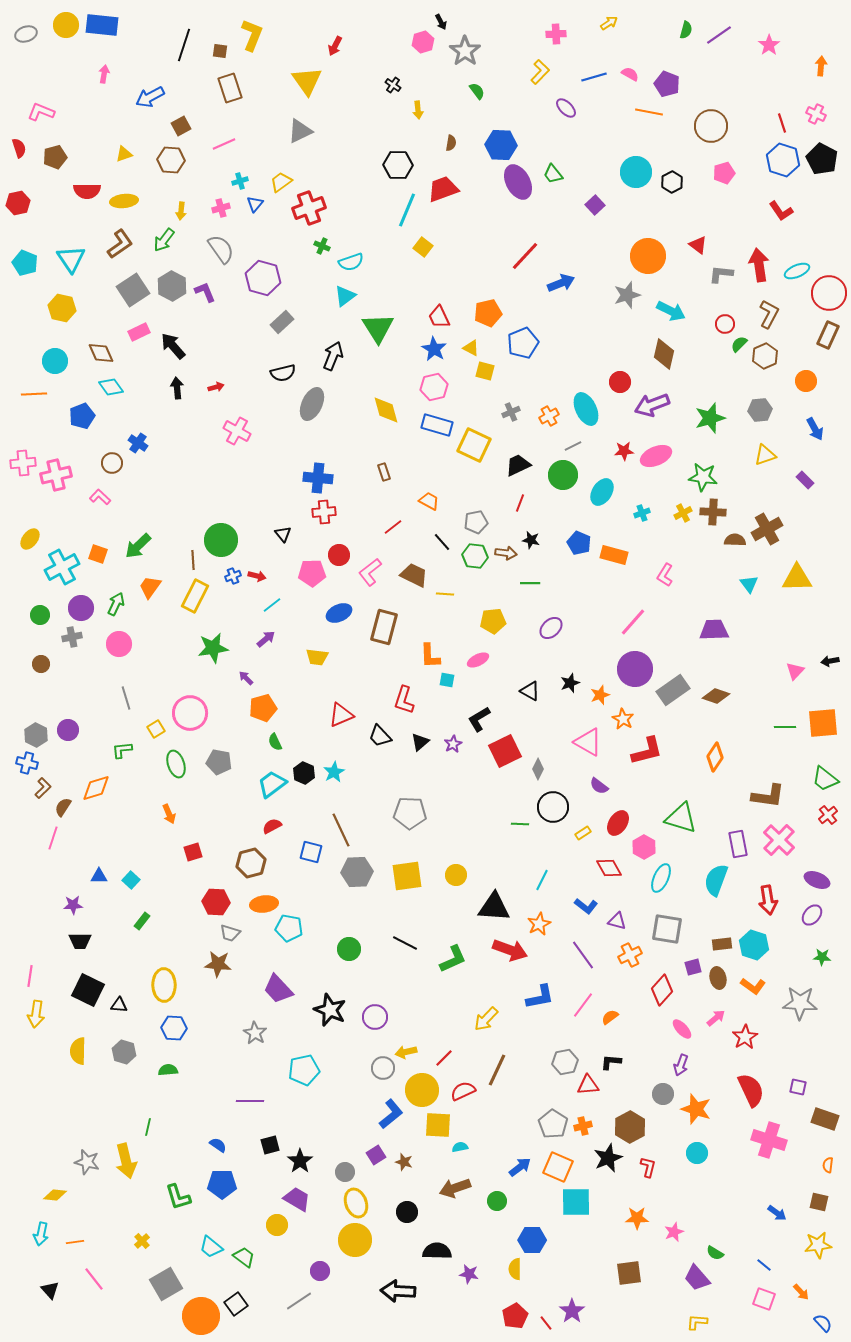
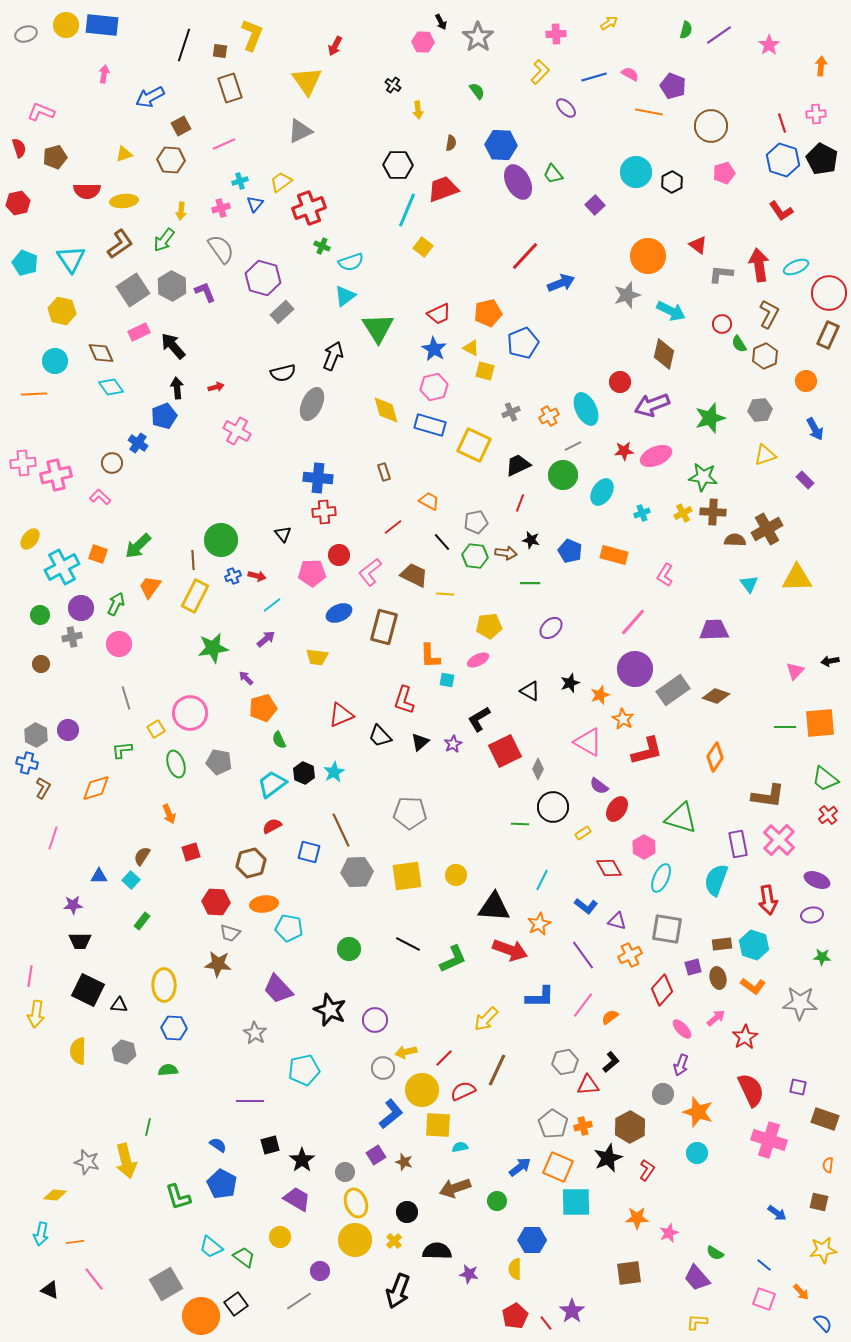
pink hexagon at (423, 42): rotated 20 degrees clockwise
gray star at (465, 51): moved 13 px right, 14 px up
purple pentagon at (667, 84): moved 6 px right, 2 px down
pink cross at (816, 114): rotated 30 degrees counterclockwise
cyan ellipse at (797, 271): moved 1 px left, 4 px up
yellow hexagon at (62, 308): moved 3 px down
red trapezoid at (439, 317): moved 3 px up; rotated 90 degrees counterclockwise
gray rectangle at (282, 322): moved 10 px up
red circle at (725, 324): moved 3 px left
green semicircle at (739, 344): rotated 78 degrees counterclockwise
blue pentagon at (82, 416): moved 82 px right
blue rectangle at (437, 425): moved 7 px left
blue pentagon at (579, 543): moved 9 px left, 8 px down
yellow pentagon at (493, 621): moved 4 px left, 5 px down
orange square at (823, 723): moved 3 px left
green semicircle at (275, 742): moved 4 px right, 2 px up
brown L-shape at (43, 788): rotated 15 degrees counterclockwise
brown semicircle at (63, 807): moved 79 px right, 49 px down
red ellipse at (618, 823): moved 1 px left, 14 px up
red square at (193, 852): moved 2 px left
blue square at (311, 852): moved 2 px left
purple ellipse at (812, 915): rotated 40 degrees clockwise
black line at (405, 943): moved 3 px right, 1 px down
blue L-shape at (540, 997): rotated 12 degrees clockwise
purple circle at (375, 1017): moved 3 px down
black L-shape at (611, 1062): rotated 135 degrees clockwise
orange star at (696, 1109): moved 2 px right, 3 px down
black star at (300, 1161): moved 2 px right, 1 px up
red L-shape at (648, 1167): moved 1 px left, 3 px down; rotated 20 degrees clockwise
blue pentagon at (222, 1184): rotated 28 degrees clockwise
yellow circle at (277, 1225): moved 3 px right, 12 px down
pink star at (674, 1232): moved 5 px left, 1 px down
yellow cross at (142, 1241): moved 252 px right
yellow star at (818, 1245): moved 5 px right, 5 px down
black triangle at (50, 1290): rotated 24 degrees counterclockwise
black arrow at (398, 1291): rotated 72 degrees counterclockwise
